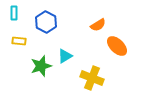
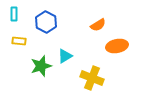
cyan rectangle: moved 1 px down
orange ellipse: rotated 55 degrees counterclockwise
